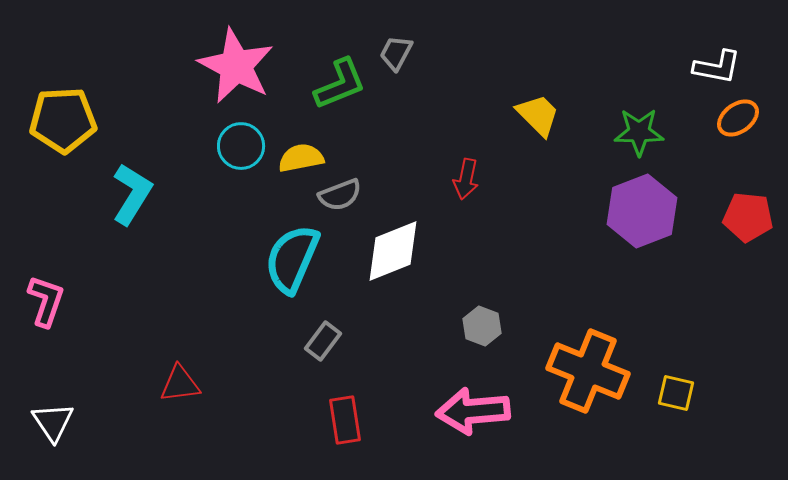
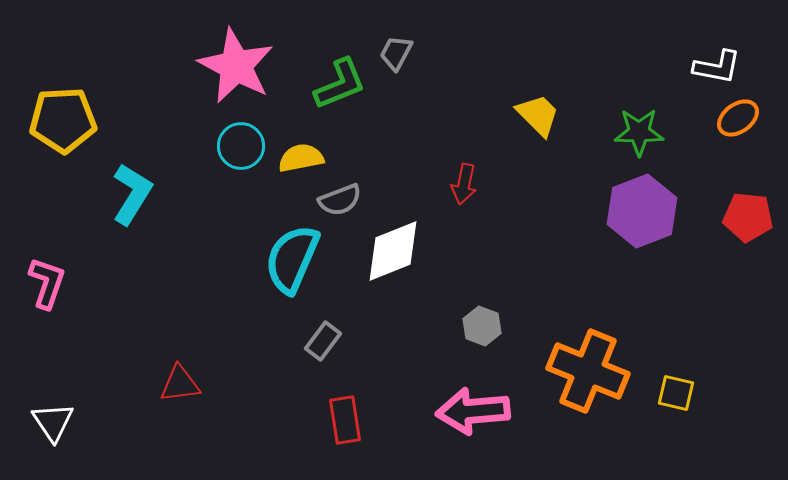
red arrow: moved 2 px left, 5 px down
gray semicircle: moved 5 px down
pink L-shape: moved 1 px right, 18 px up
